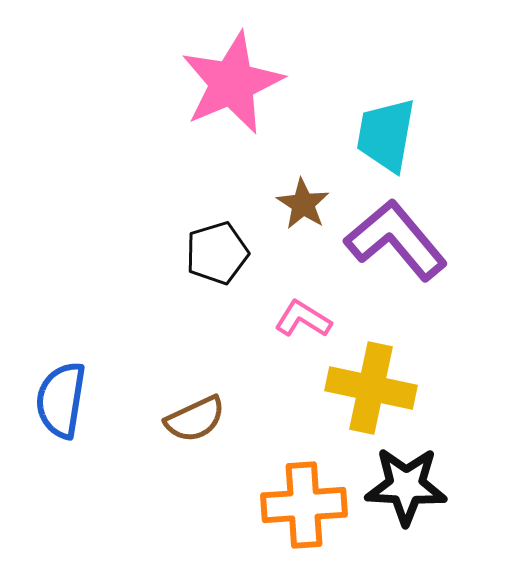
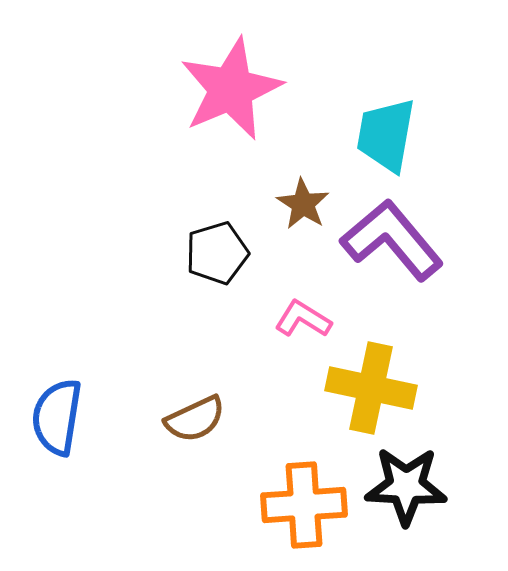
pink star: moved 1 px left, 6 px down
purple L-shape: moved 4 px left
blue semicircle: moved 4 px left, 17 px down
